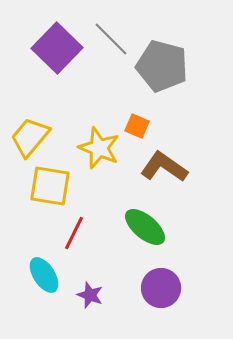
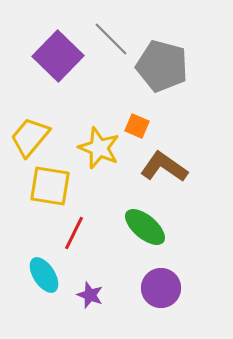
purple square: moved 1 px right, 8 px down
